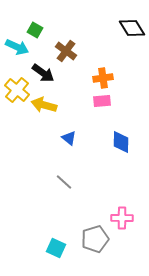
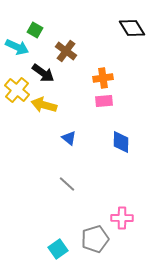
pink rectangle: moved 2 px right
gray line: moved 3 px right, 2 px down
cyan square: moved 2 px right, 1 px down; rotated 30 degrees clockwise
